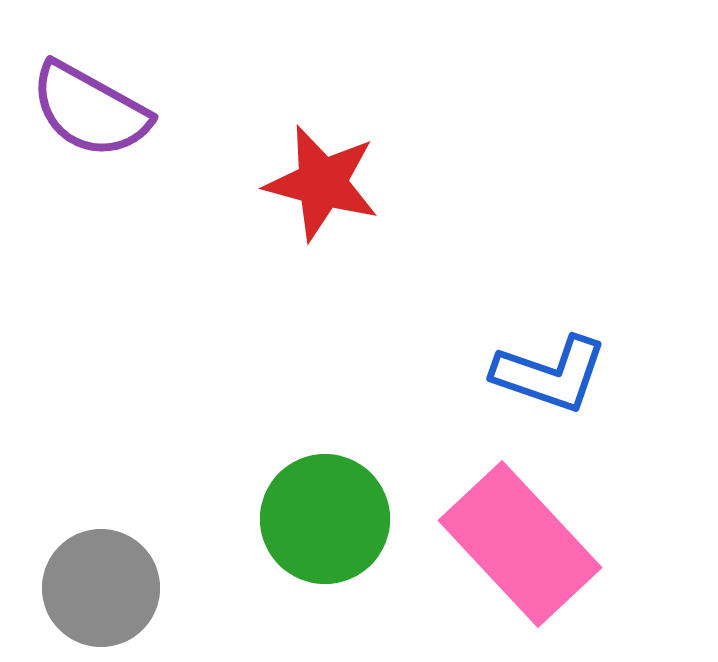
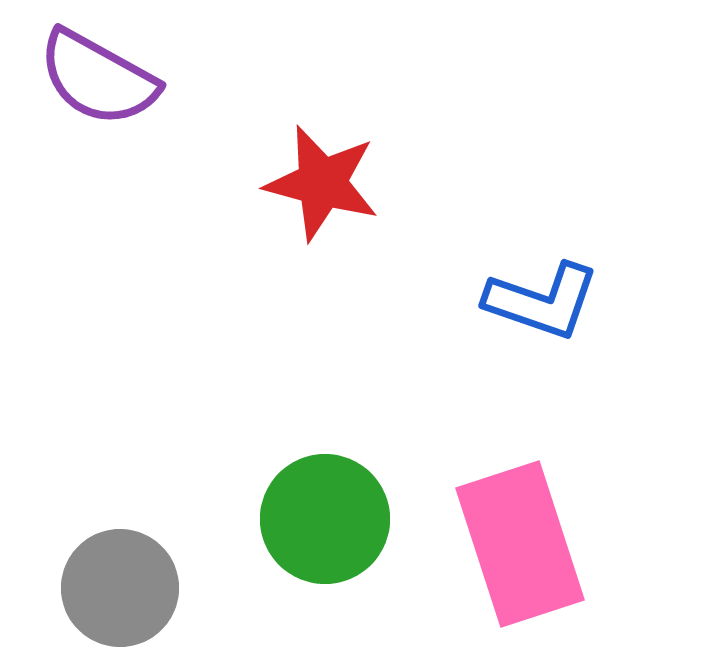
purple semicircle: moved 8 px right, 32 px up
blue L-shape: moved 8 px left, 73 px up
pink rectangle: rotated 25 degrees clockwise
gray circle: moved 19 px right
